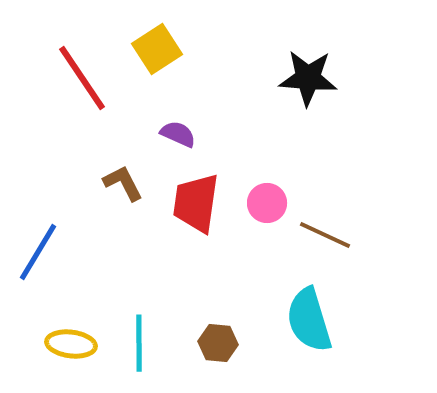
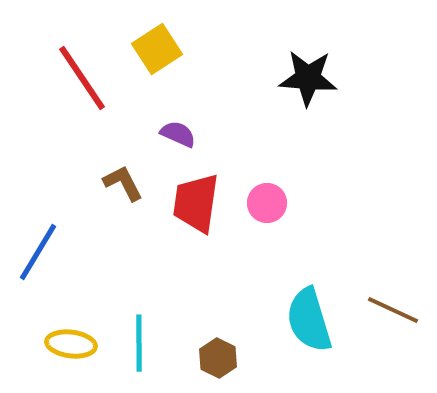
brown line: moved 68 px right, 75 px down
brown hexagon: moved 15 px down; rotated 21 degrees clockwise
